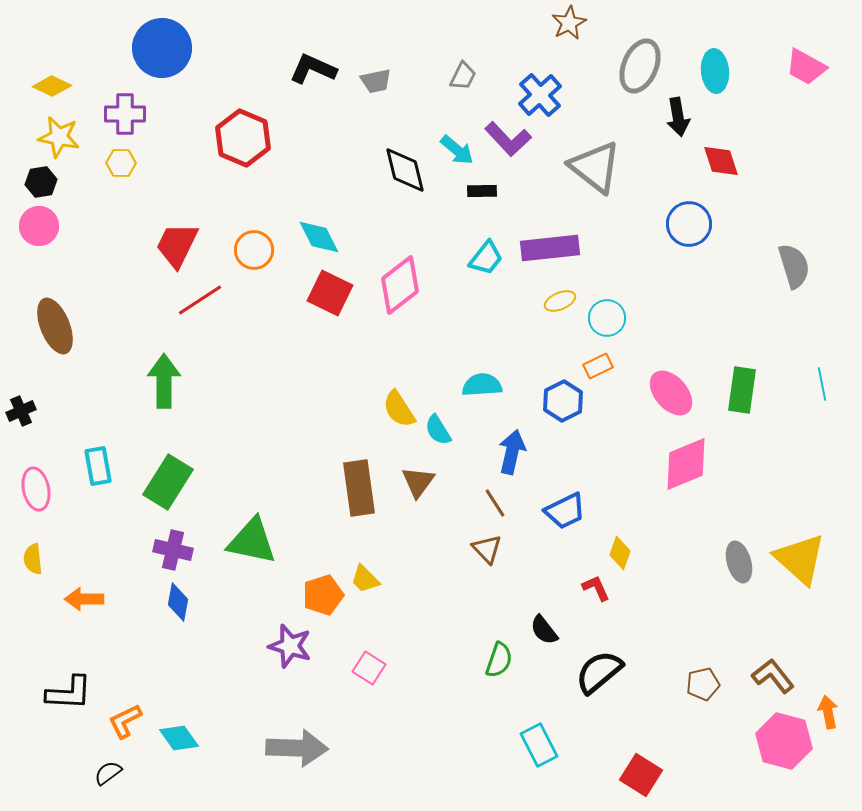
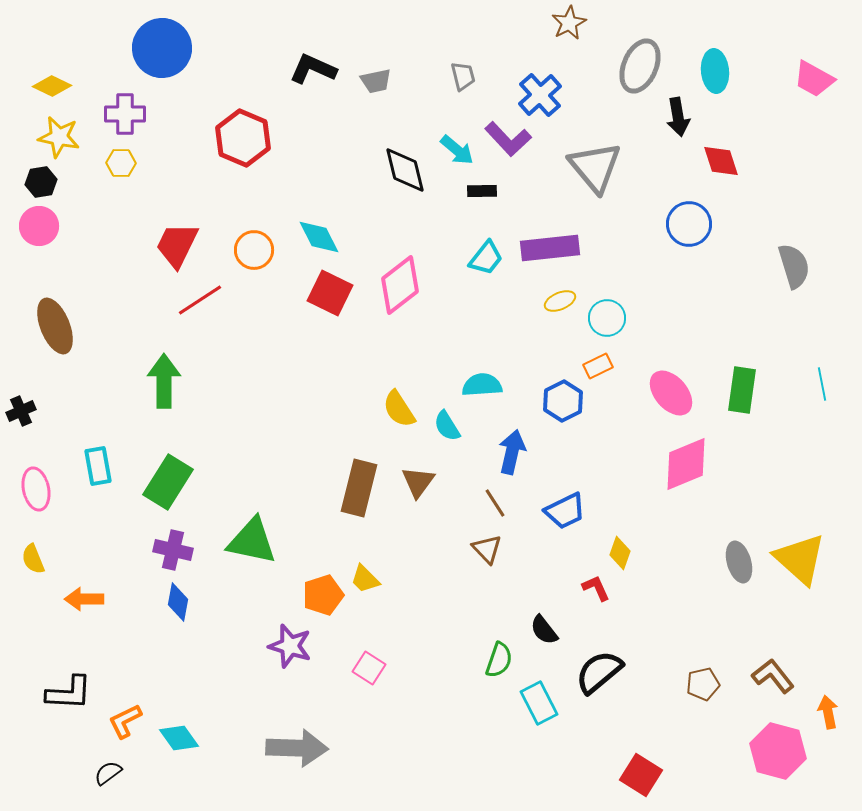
pink trapezoid at (806, 67): moved 8 px right, 12 px down
gray trapezoid at (463, 76): rotated 40 degrees counterclockwise
gray triangle at (595, 167): rotated 12 degrees clockwise
cyan semicircle at (438, 430): moved 9 px right, 4 px up
brown rectangle at (359, 488): rotated 22 degrees clockwise
yellow semicircle at (33, 559): rotated 16 degrees counterclockwise
pink hexagon at (784, 741): moved 6 px left, 10 px down
cyan rectangle at (539, 745): moved 42 px up
